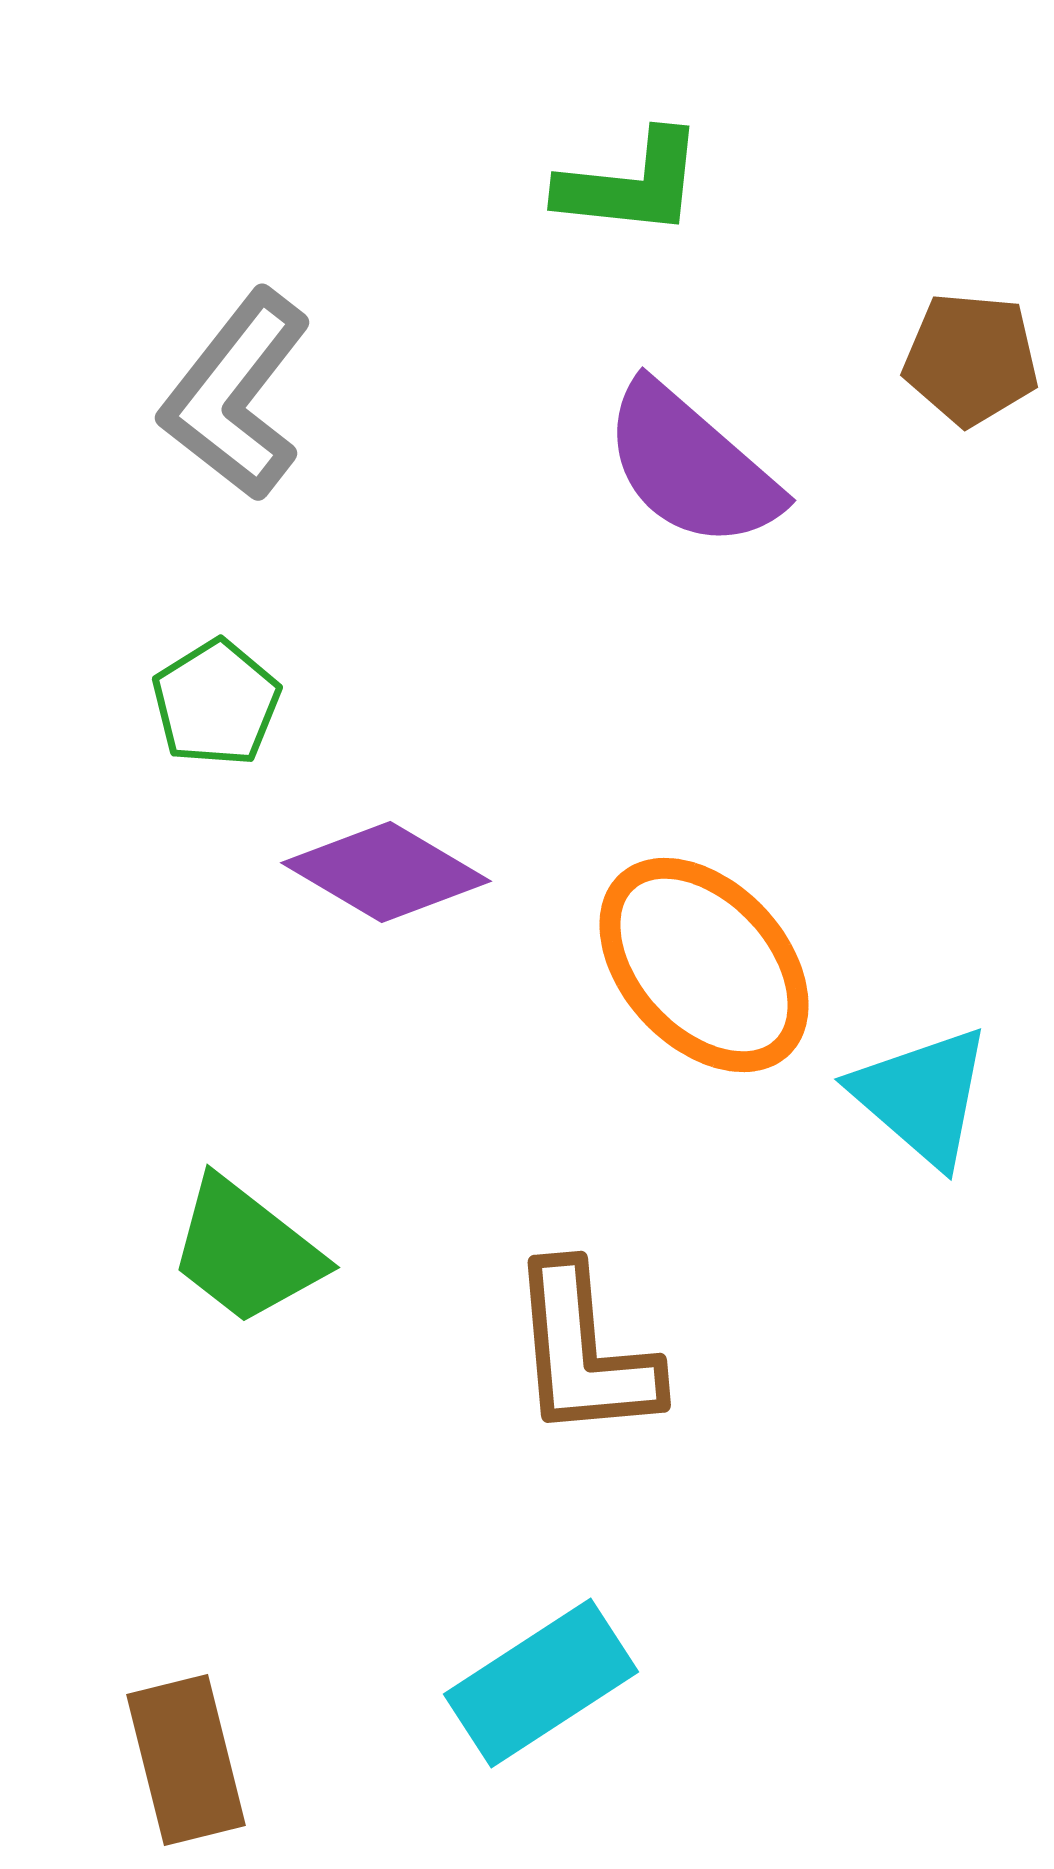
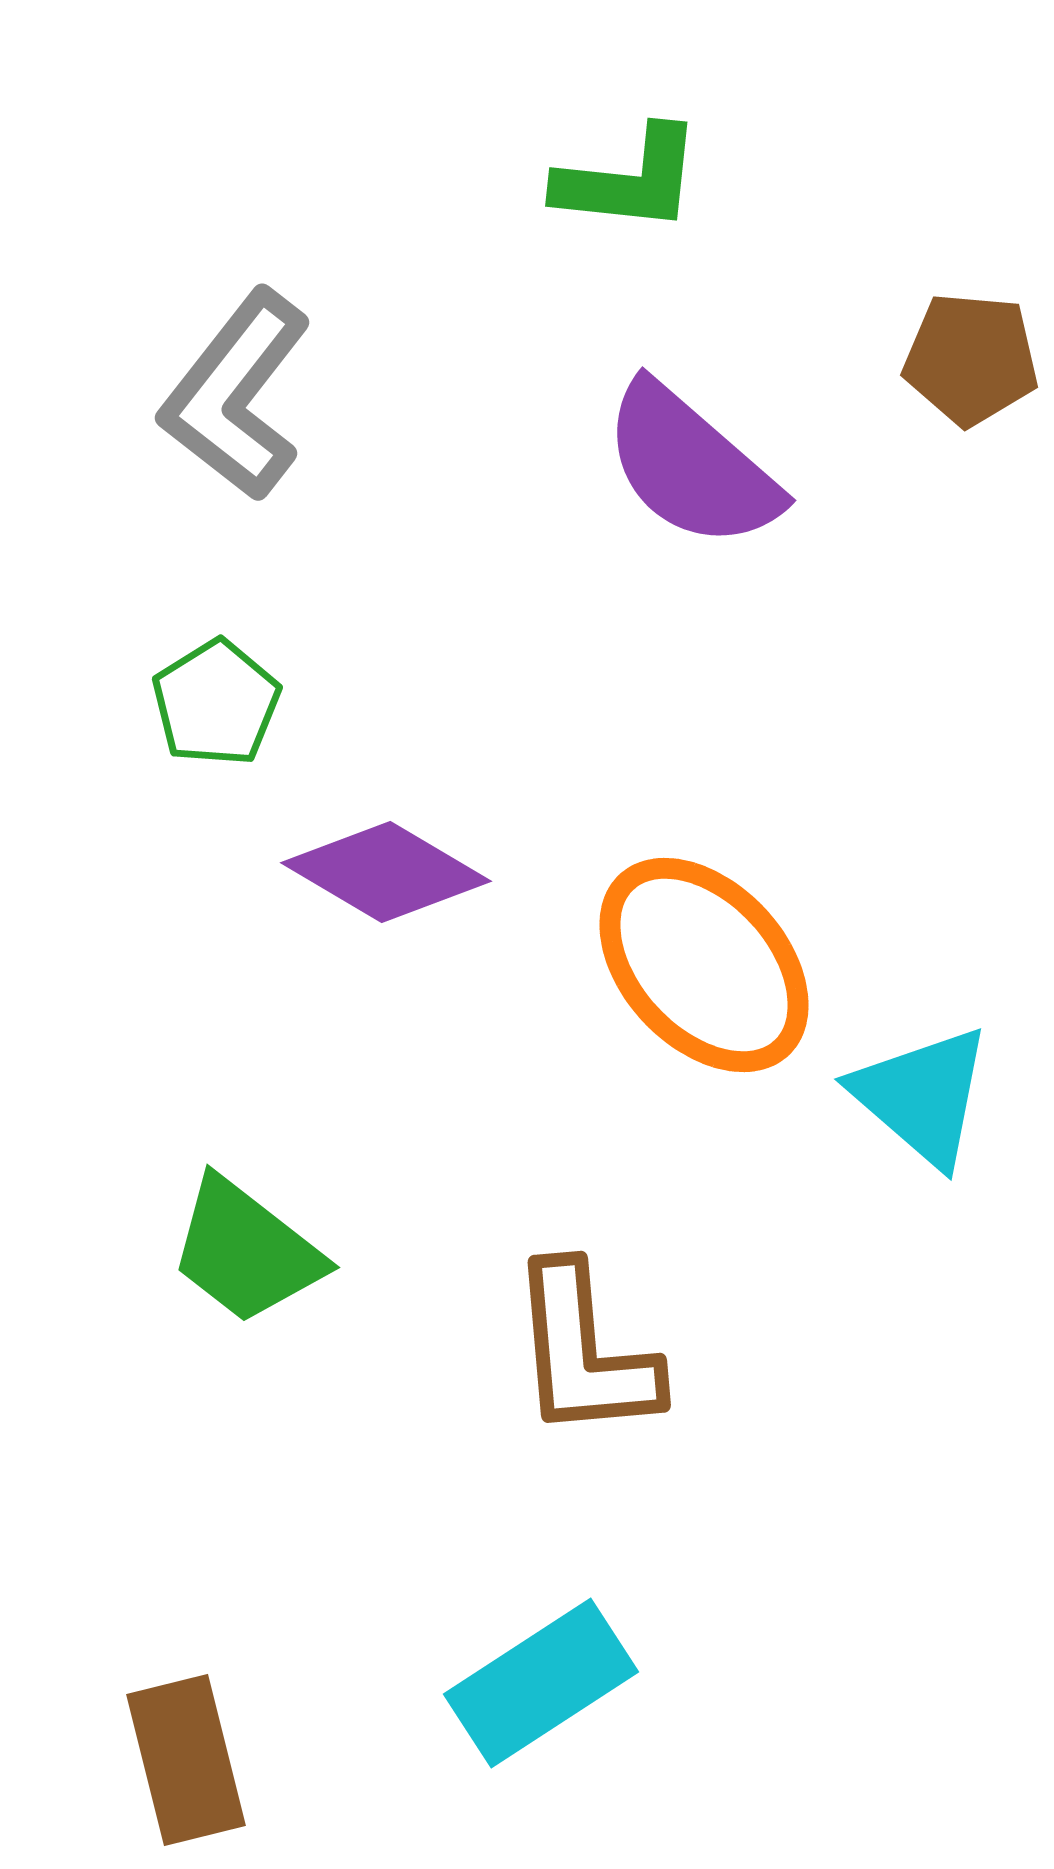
green L-shape: moved 2 px left, 4 px up
